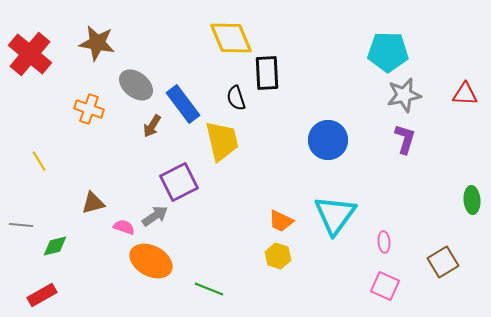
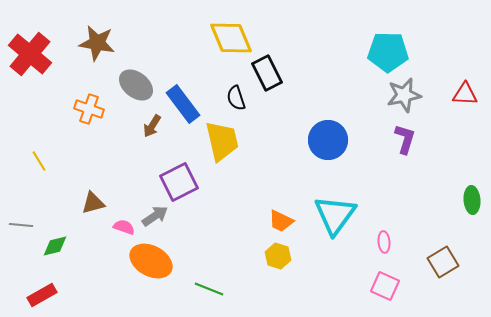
black rectangle: rotated 24 degrees counterclockwise
